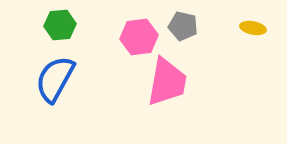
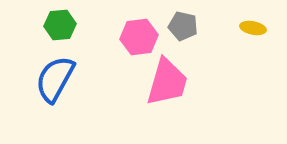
pink trapezoid: rotated 6 degrees clockwise
